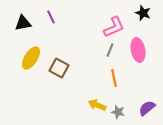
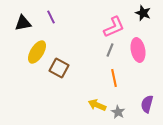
yellow ellipse: moved 6 px right, 6 px up
purple semicircle: moved 4 px up; rotated 36 degrees counterclockwise
gray star: rotated 16 degrees clockwise
